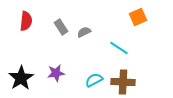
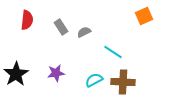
orange square: moved 6 px right, 1 px up
red semicircle: moved 1 px right, 1 px up
cyan line: moved 6 px left, 4 px down
black star: moved 5 px left, 4 px up
